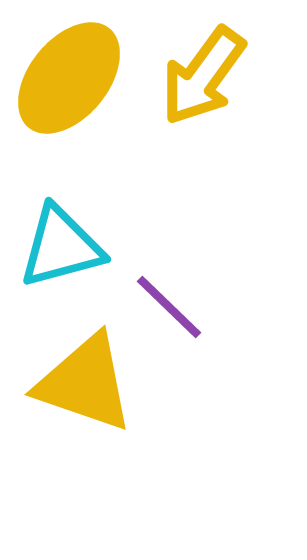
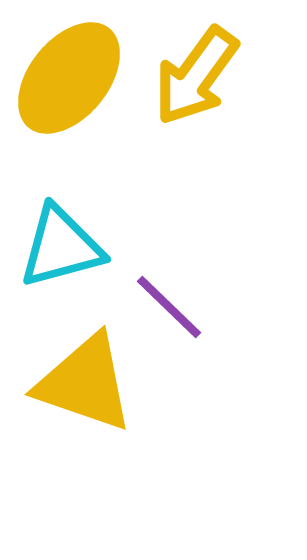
yellow arrow: moved 7 px left
